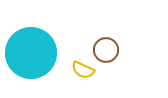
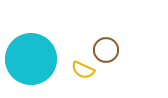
cyan circle: moved 6 px down
